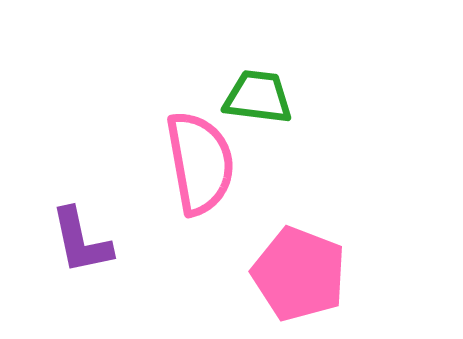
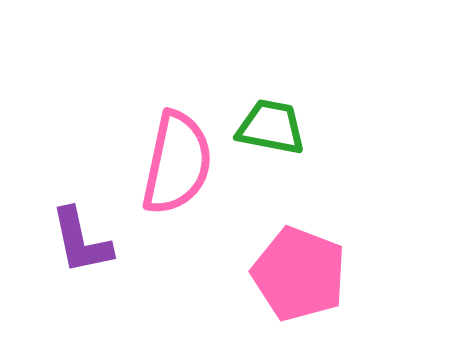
green trapezoid: moved 13 px right, 30 px down; rotated 4 degrees clockwise
pink semicircle: moved 23 px left; rotated 22 degrees clockwise
